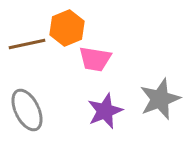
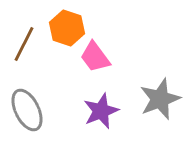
orange hexagon: rotated 20 degrees counterclockwise
brown line: moved 3 px left; rotated 51 degrees counterclockwise
pink trapezoid: moved 2 px up; rotated 44 degrees clockwise
purple star: moved 4 px left
